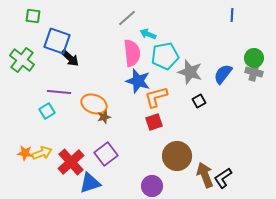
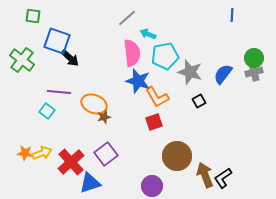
gray cross: rotated 30 degrees counterclockwise
orange L-shape: moved 1 px right; rotated 105 degrees counterclockwise
cyan square: rotated 21 degrees counterclockwise
